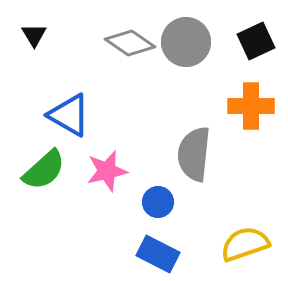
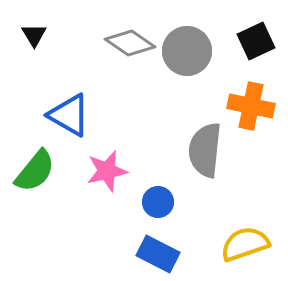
gray circle: moved 1 px right, 9 px down
orange cross: rotated 12 degrees clockwise
gray semicircle: moved 11 px right, 4 px up
green semicircle: moved 9 px left, 1 px down; rotated 9 degrees counterclockwise
